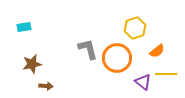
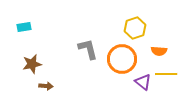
orange semicircle: moved 2 px right; rotated 42 degrees clockwise
orange circle: moved 5 px right, 1 px down
